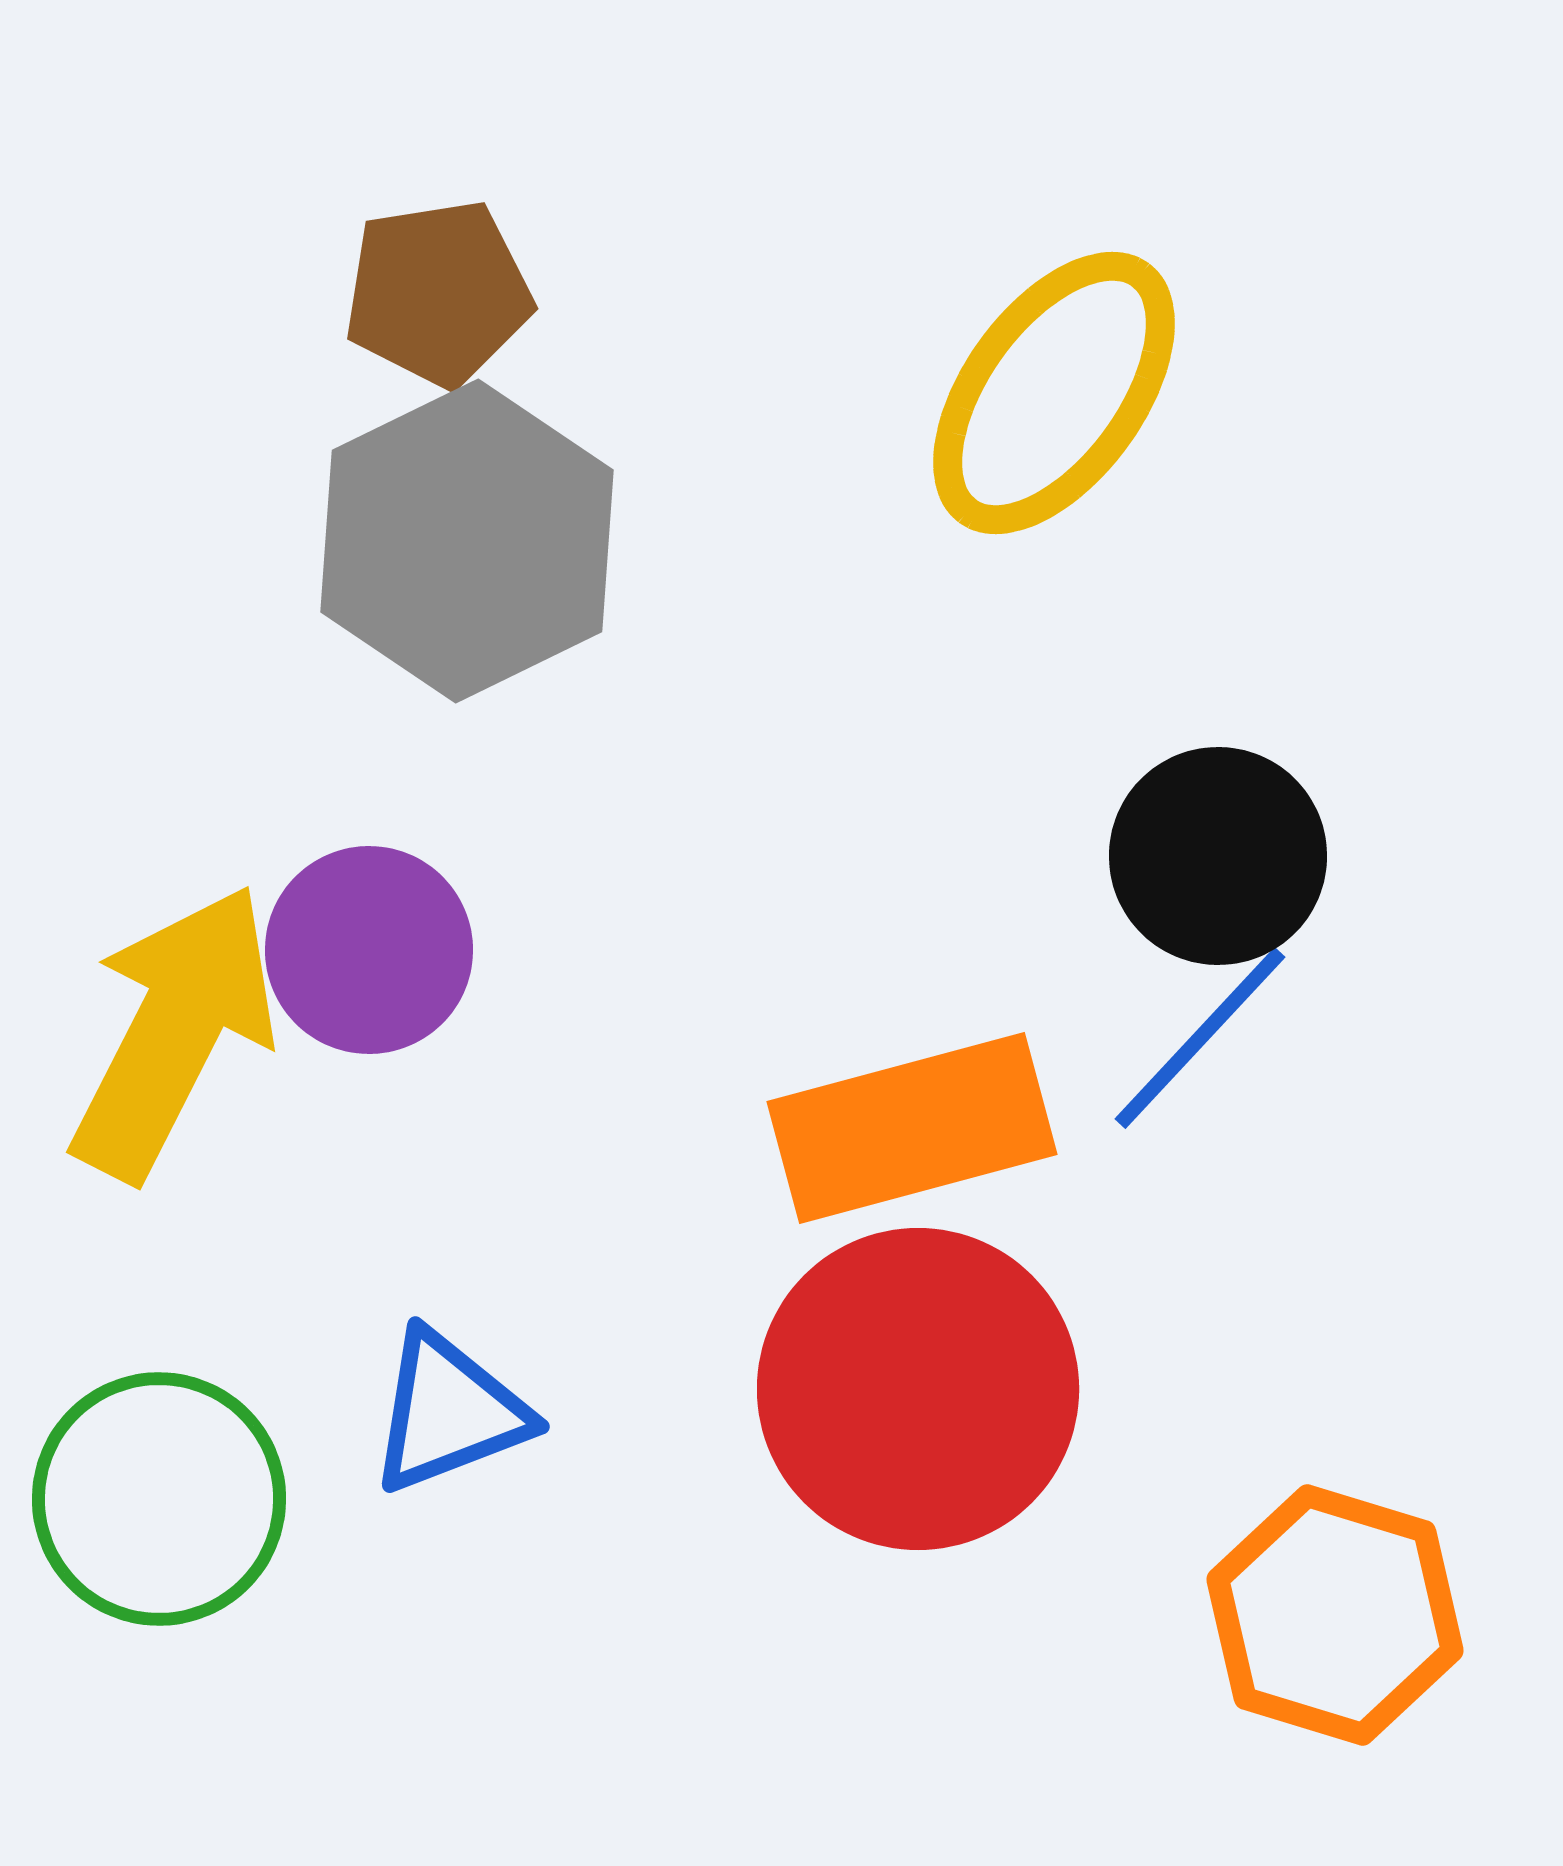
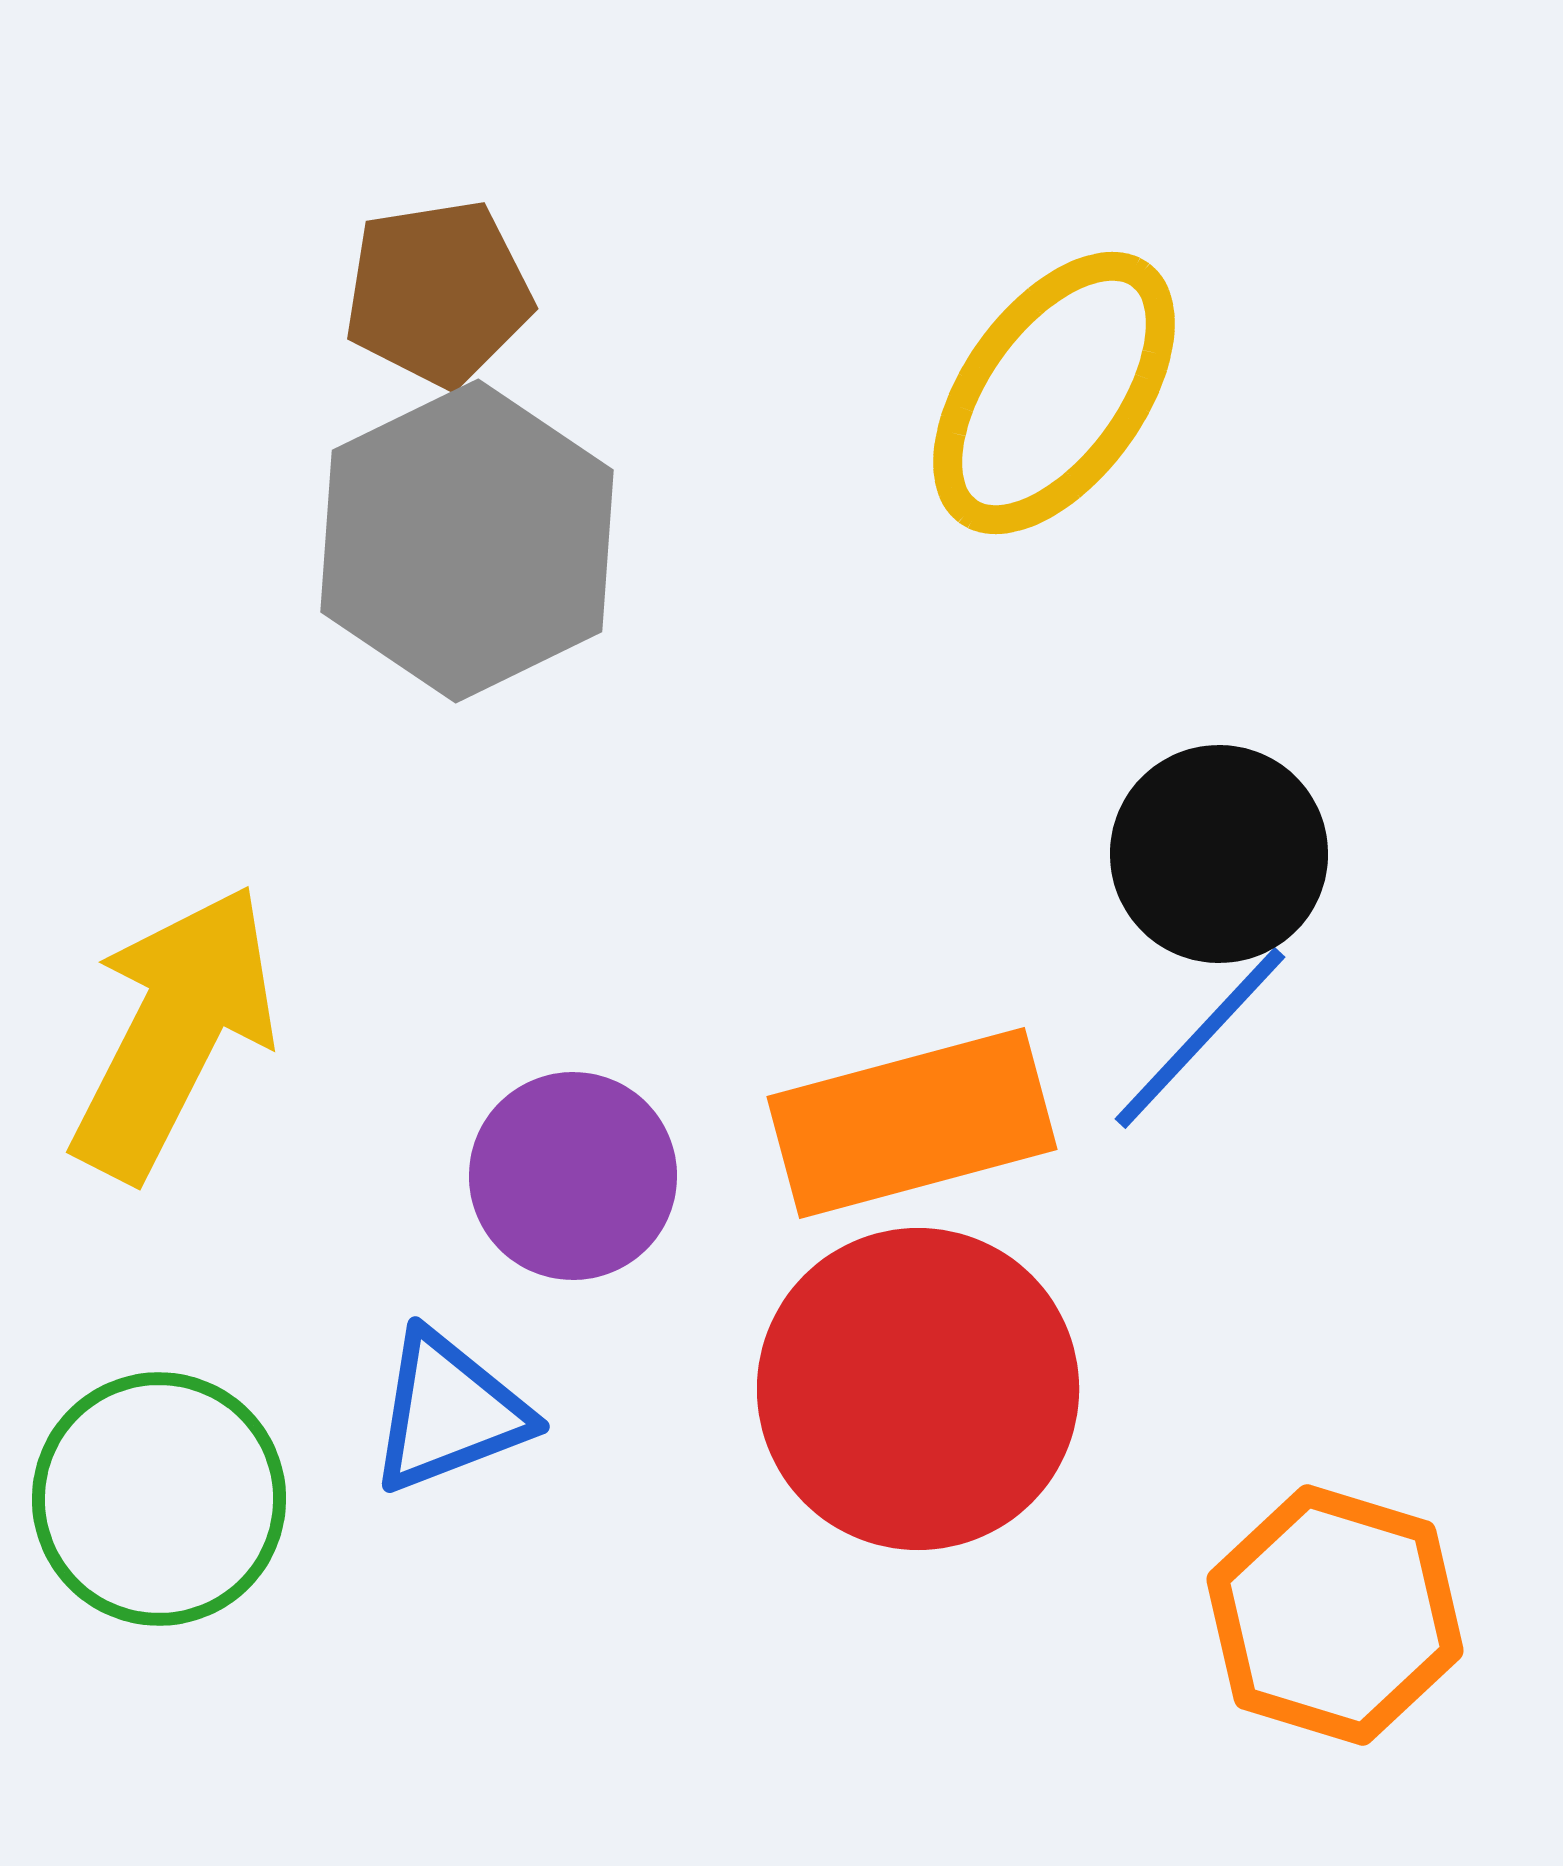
black circle: moved 1 px right, 2 px up
purple circle: moved 204 px right, 226 px down
orange rectangle: moved 5 px up
